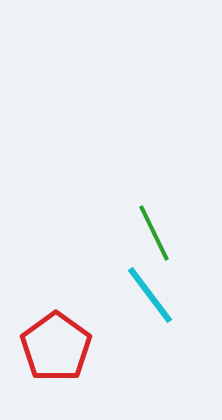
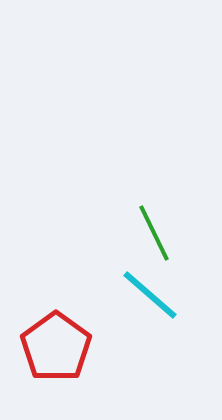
cyan line: rotated 12 degrees counterclockwise
